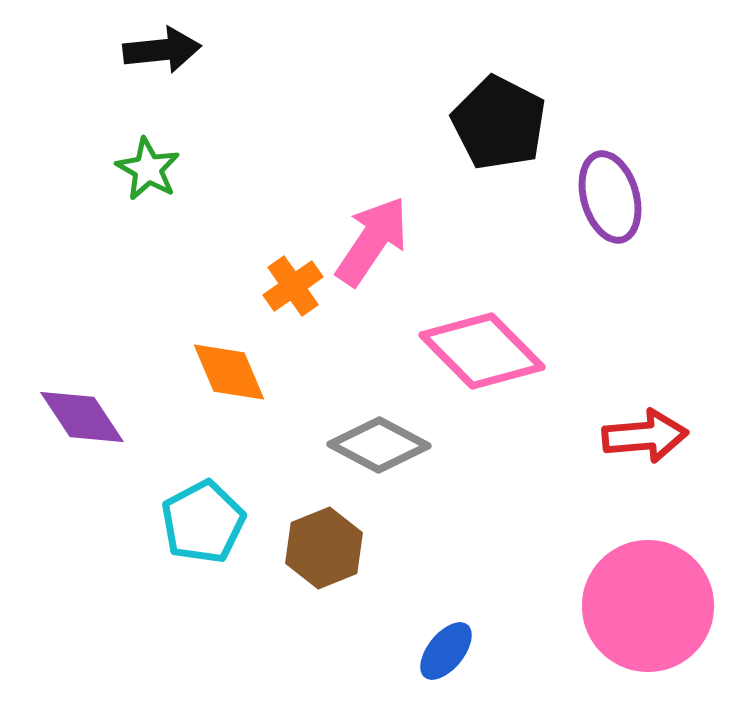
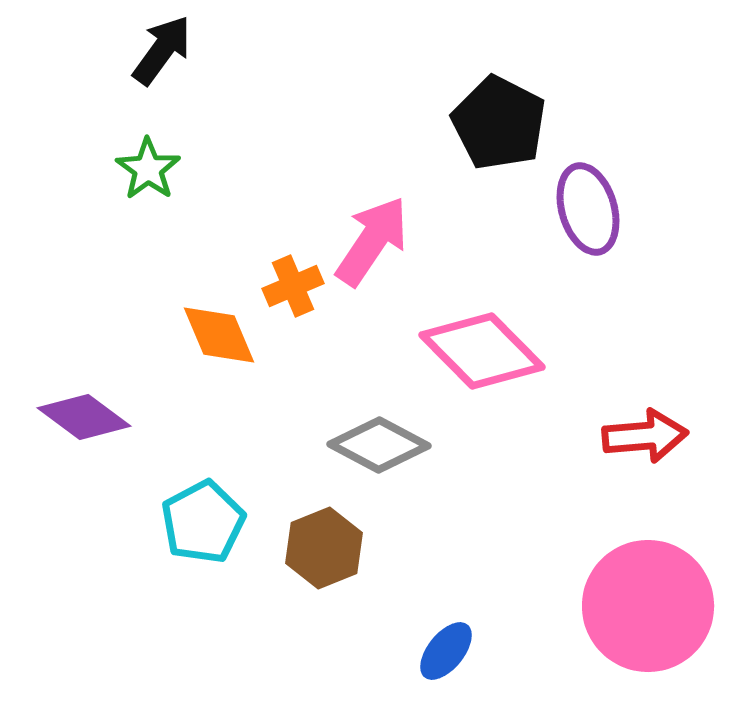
black arrow: rotated 48 degrees counterclockwise
green star: rotated 6 degrees clockwise
purple ellipse: moved 22 px left, 12 px down
orange cross: rotated 12 degrees clockwise
orange diamond: moved 10 px left, 37 px up
purple diamond: moved 2 px right; rotated 20 degrees counterclockwise
